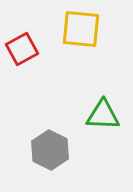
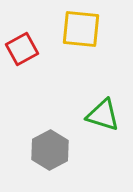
green triangle: rotated 15 degrees clockwise
gray hexagon: rotated 6 degrees clockwise
